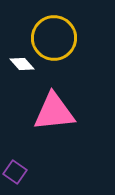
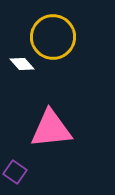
yellow circle: moved 1 px left, 1 px up
pink triangle: moved 3 px left, 17 px down
